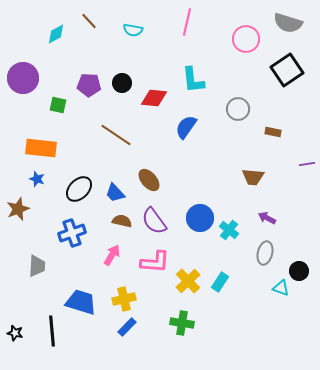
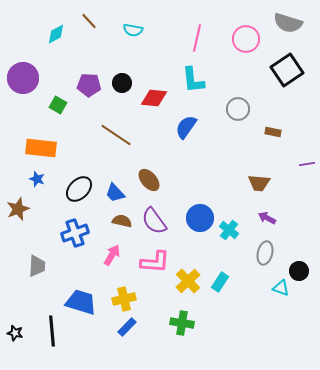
pink line at (187, 22): moved 10 px right, 16 px down
green square at (58, 105): rotated 18 degrees clockwise
brown trapezoid at (253, 177): moved 6 px right, 6 px down
blue cross at (72, 233): moved 3 px right
